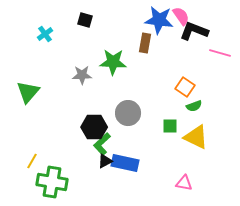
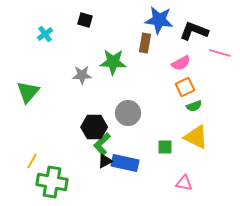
pink semicircle: moved 47 px down; rotated 96 degrees clockwise
orange square: rotated 30 degrees clockwise
green square: moved 5 px left, 21 px down
